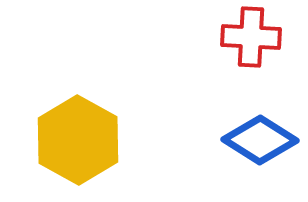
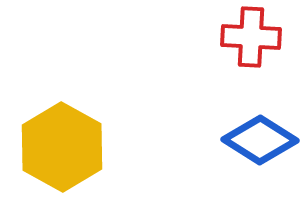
yellow hexagon: moved 16 px left, 7 px down
